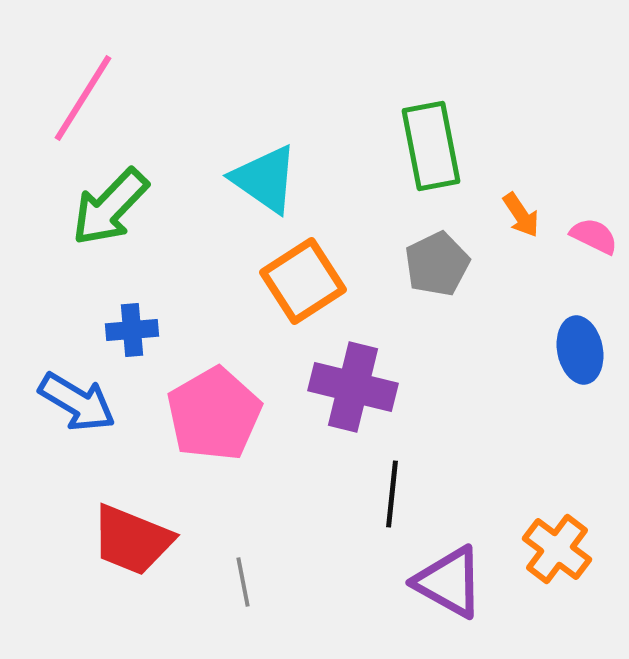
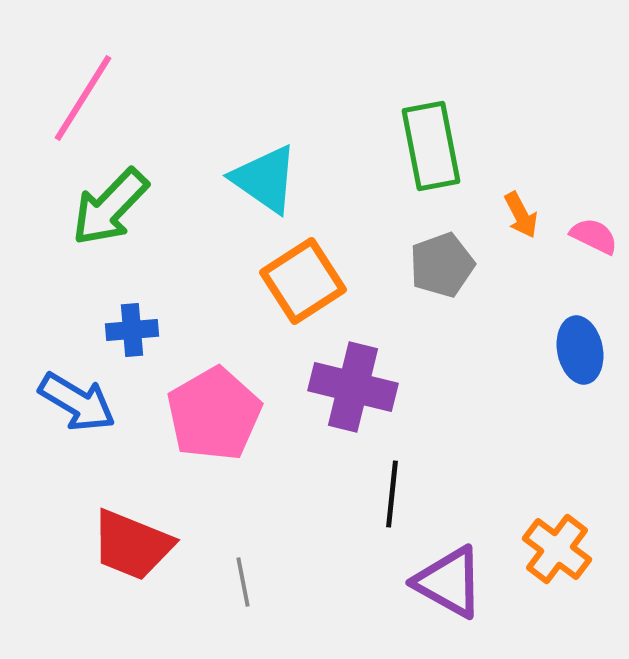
orange arrow: rotated 6 degrees clockwise
gray pentagon: moved 5 px right, 1 px down; rotated 6 degrees clockwise
red trapezoid: moved 5 px down
